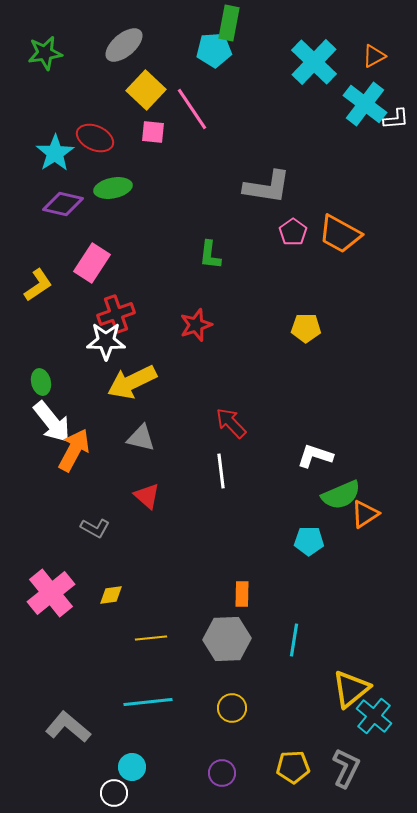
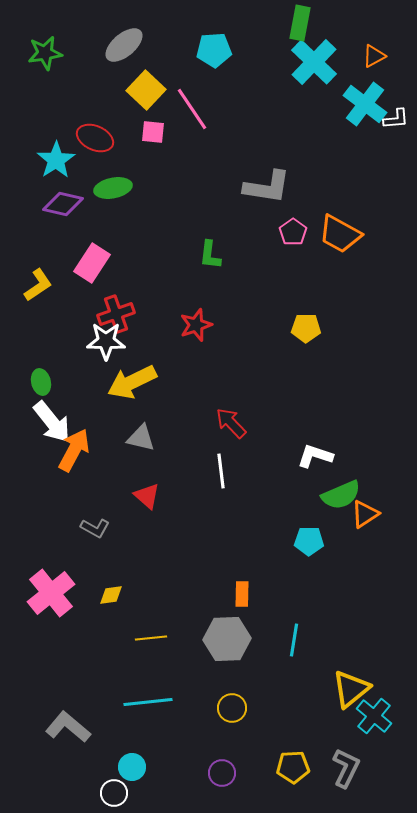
green rectangle at (229, 23): moved 71 px right
cyan star at (55, 153): moved 1 px right, 7 px down
